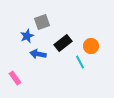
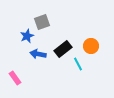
black rectangle: moved 6 px down
cyan line: moved 2 px left, 2 px down
